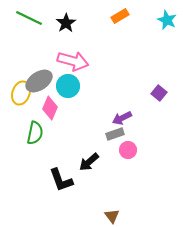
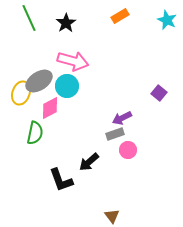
green line: rotated 40 degrees clockwise
cyan circle: moved 1 px left
pink diamond: rotated 40 degrees clockwise
